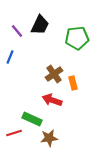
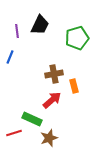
purple line: rotated 32 degrees clockwise
green pentagon: rotated 10 degrees counterclockwise
brown cross: rotated 24 degrees clockwise
orange rectangle: moved 1 px right, 3 px down
red arrow: rotated 120 degrees clockwise
brown star: rotated 12 degrees counterclockwise
